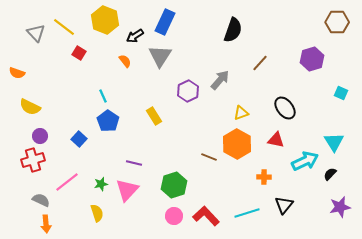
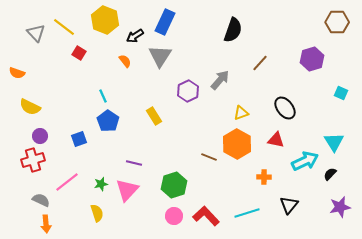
blue square at (79, 139): rotated 28 degrees clockwise
black triangle at (284, 205): moved 5 px right
